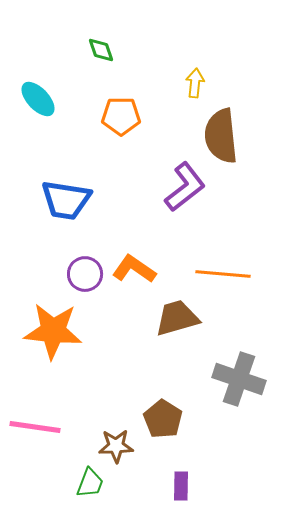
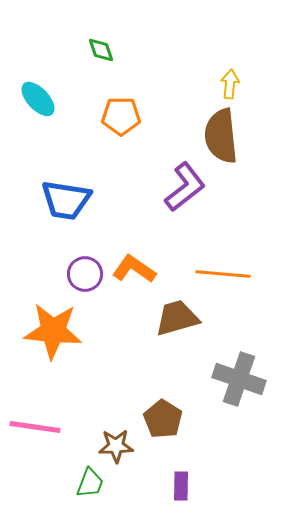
yellow arrow: moved 35 px right, 1 px down
